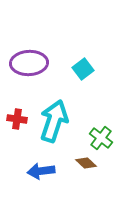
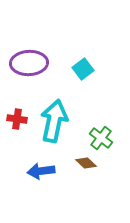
cyan arrow: rotated 6 degrees counterclockwise
